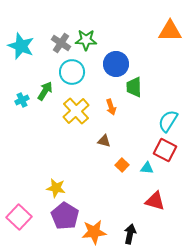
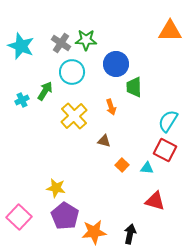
yellow cross: moved 2 px left, 5 px down
